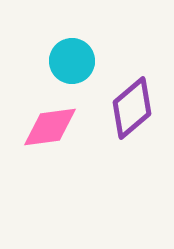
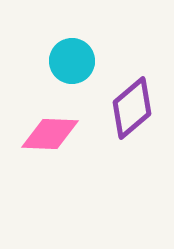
pink diamond: moved 7 px down; rotated 10 degrees clockwise
